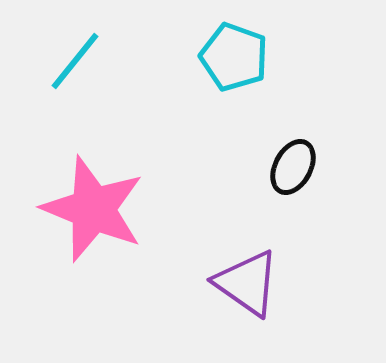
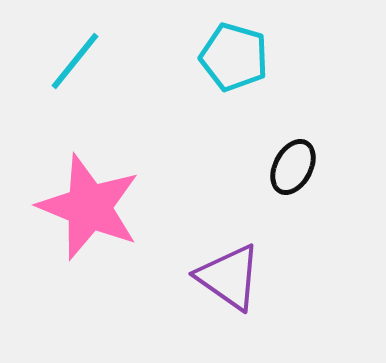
cyan pentagon: rotated 4 degrees counterclockwise
pink star: moved 4 px left, 2 px up
purple triangle: moved 18 px left, 6 px up
